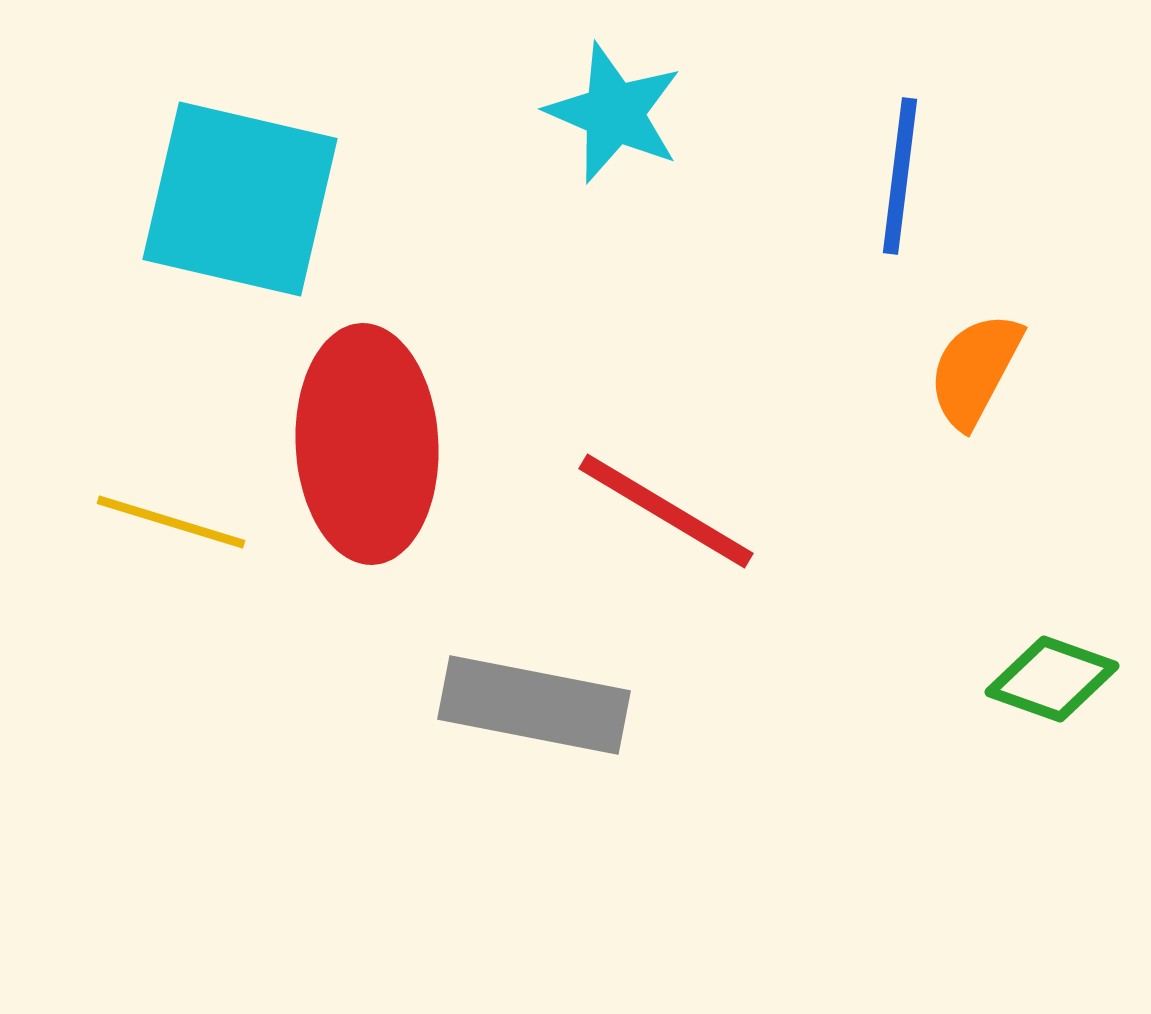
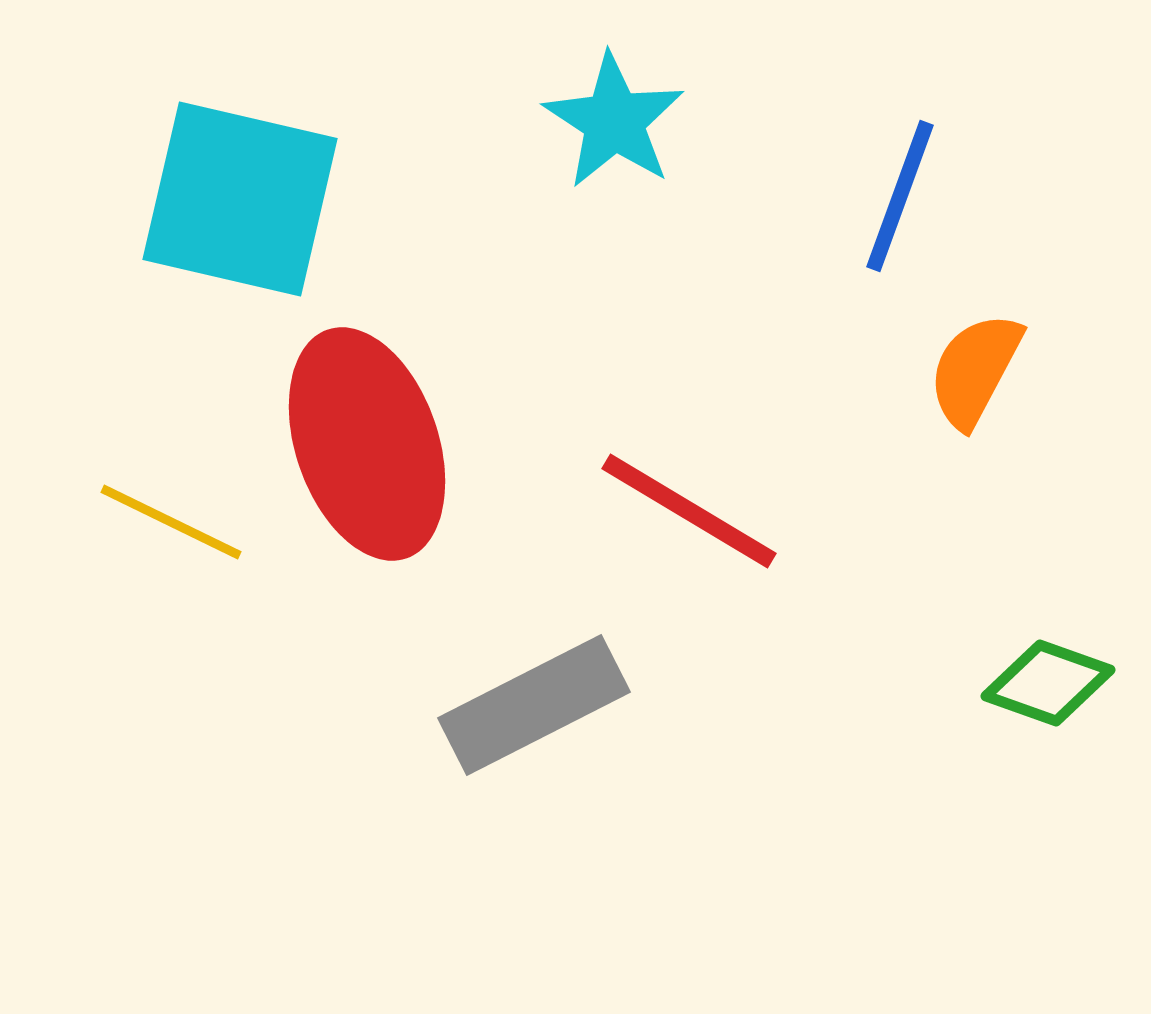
cyan star: moved 8 px down; rotated 10 degrees clockwise
blue line: moved 20 px down; rotated 13 degrees clockwise
red ellipse: rotated 16 degrees counterclockwise
red line: moved 23 px right
yellow line: rotated 9 degrees clockwise
green diamond: moved 4 px left, 4 px down
gray rectangle: rotated 38 degrees counterclockwise
